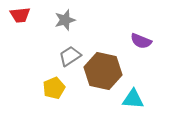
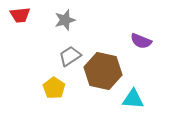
yellow pentagon: rotated 15 degrees counterclockwise
